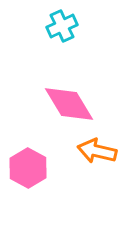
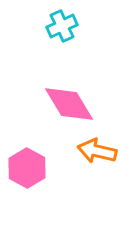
pink hexagon: moved 1 px left
